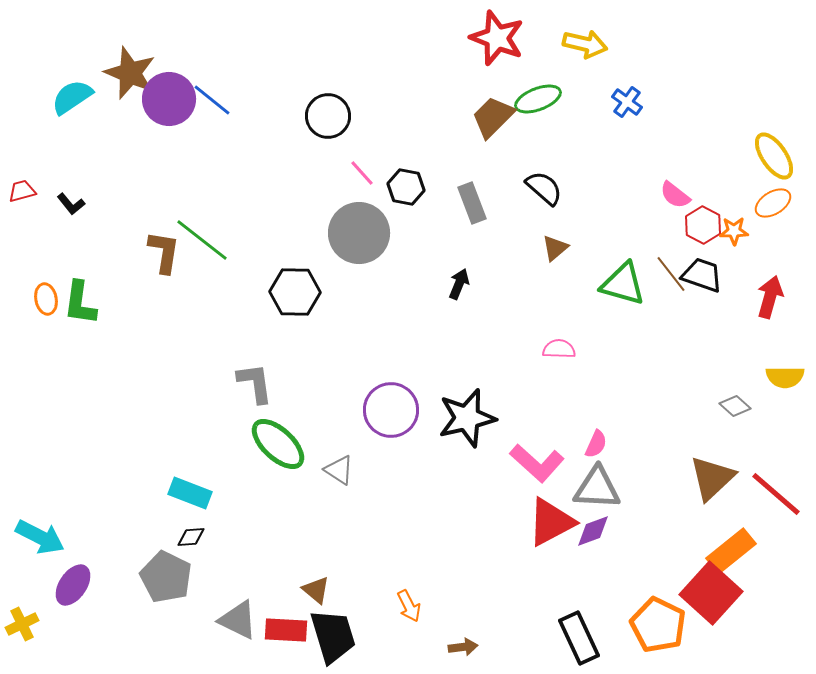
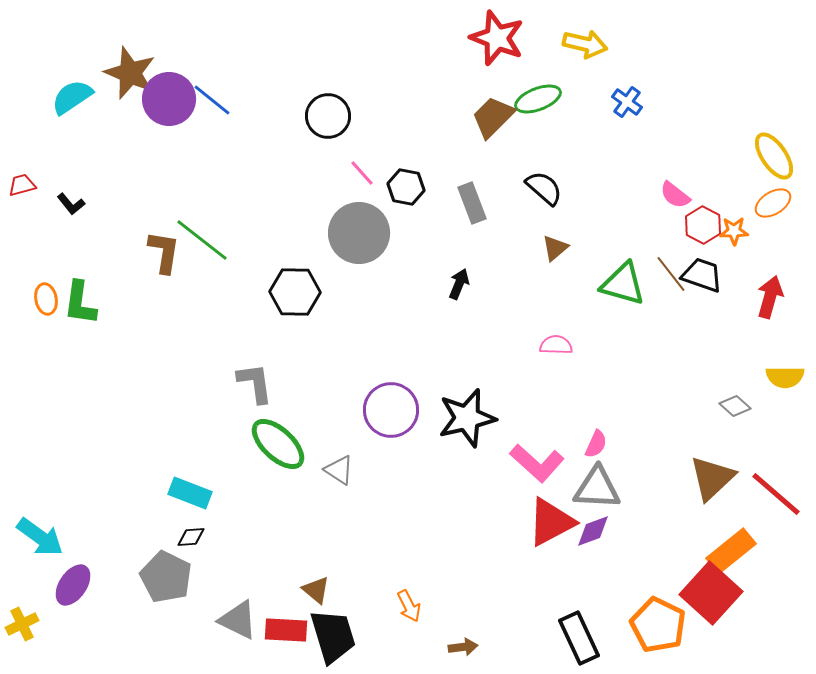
red trapezoid at (22, 191): moved 6 px up
pink semicircle at (559, 349): moved 3 px left, 4 px up
cyan arrow at (40, 537): rotated 9 degrees clockwise
